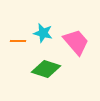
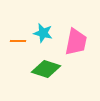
pink trapezoid: rotated 52 degrees clockwise
